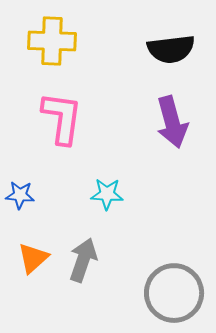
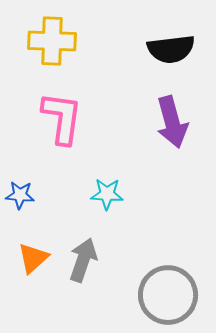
gray circle: moved 6 px left, 2 px down
